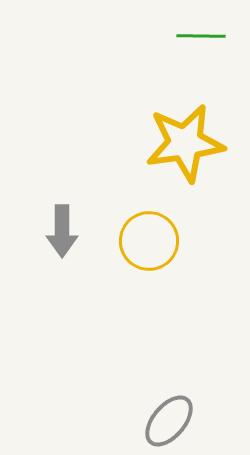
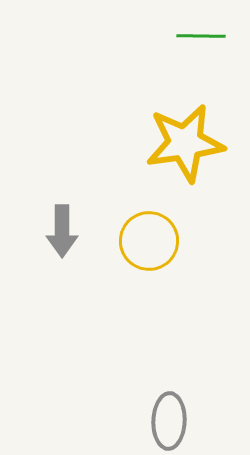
gray ellipse: rotated 38 degrees counterclockwise
